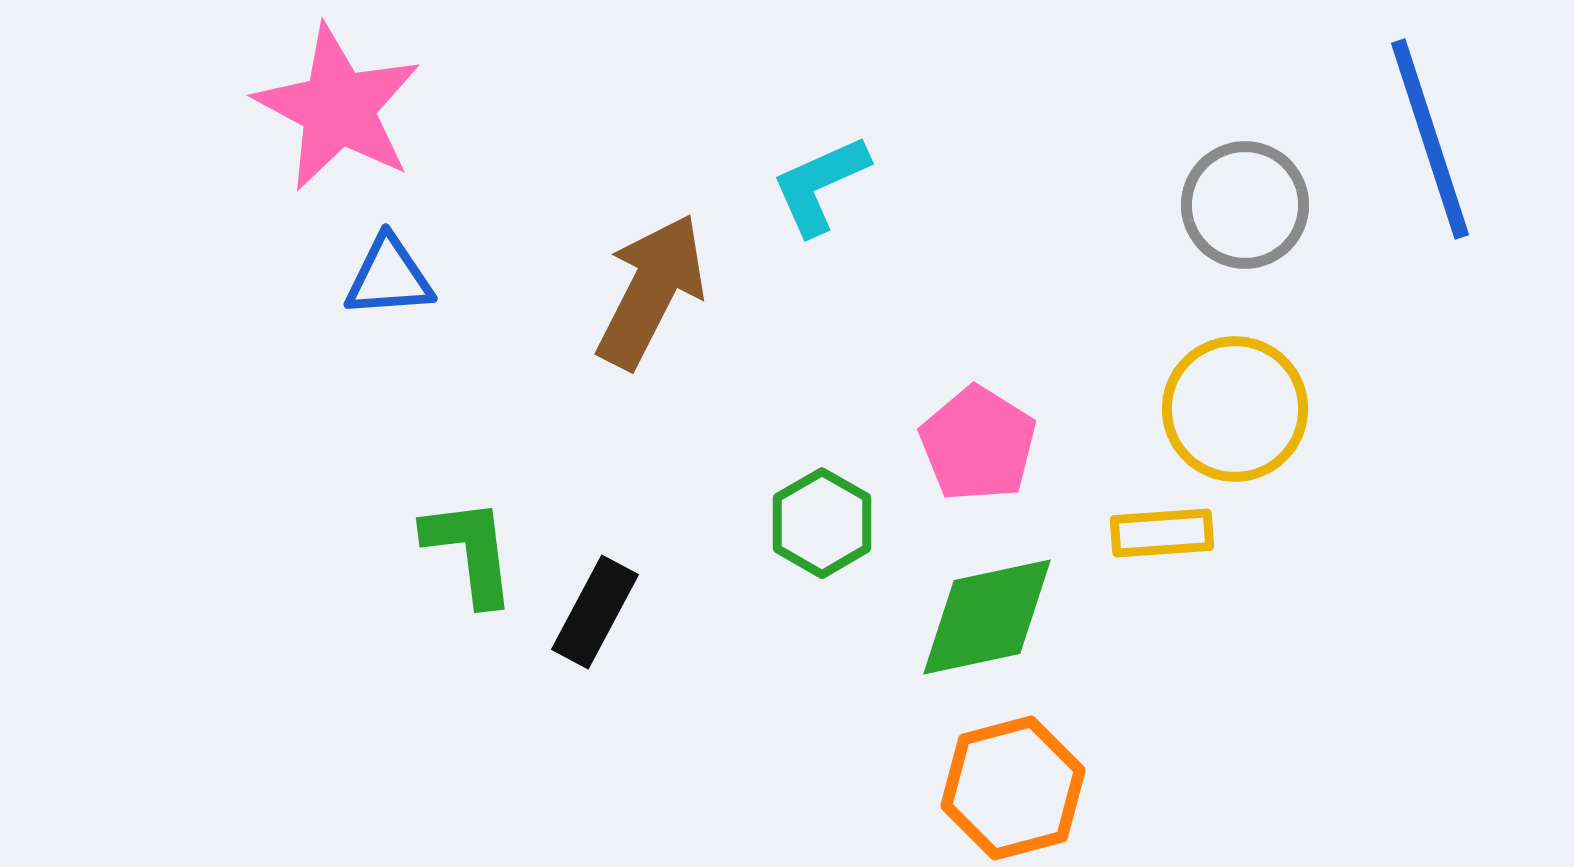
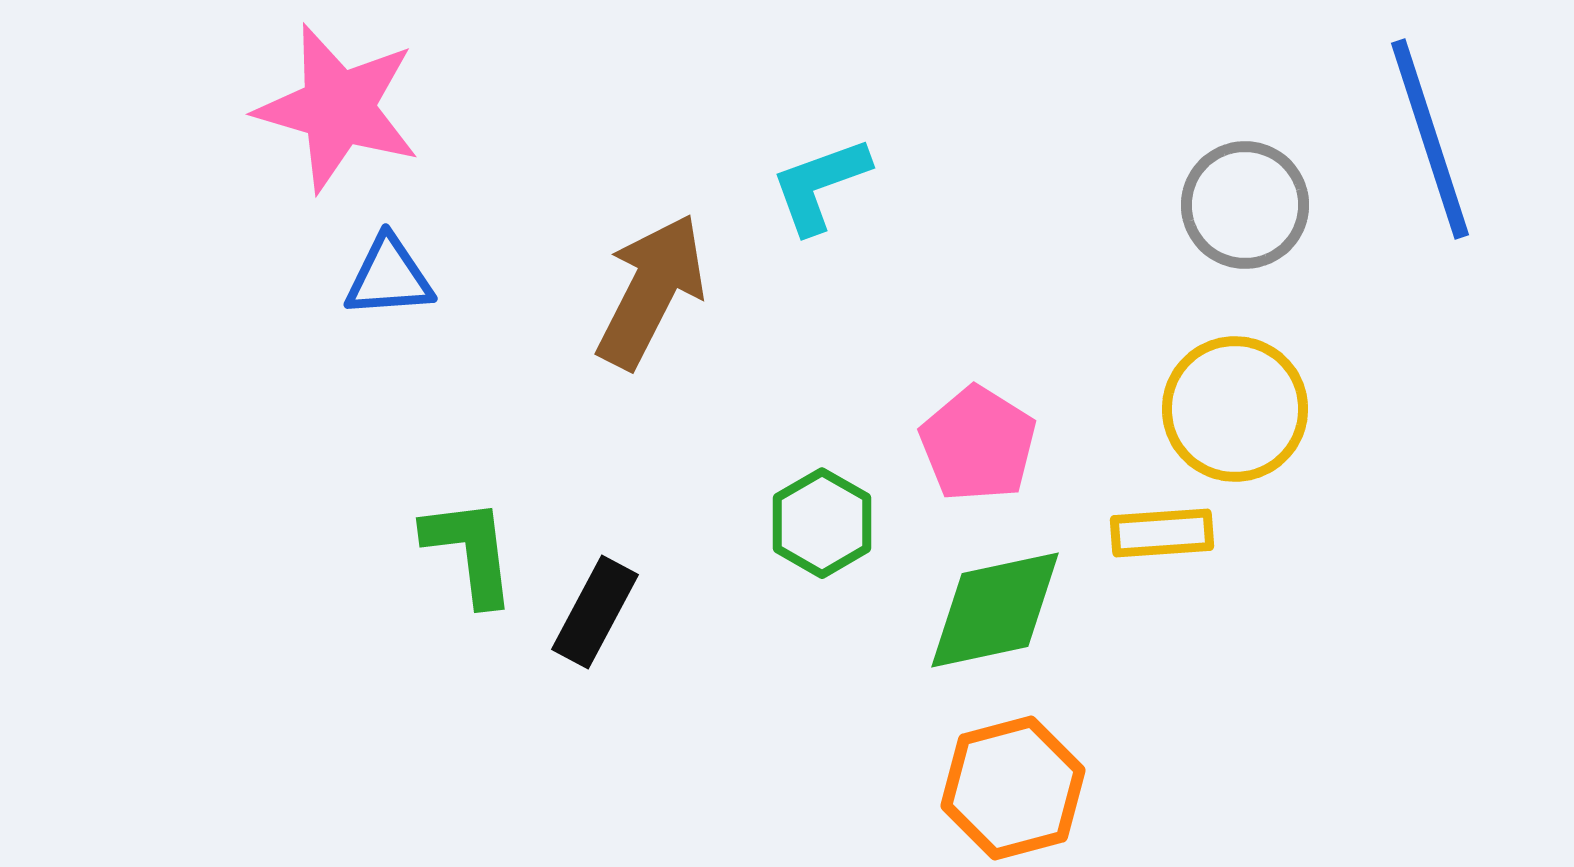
pink star: rotated 12 degrees counterclockwise
cyan L-shape: rotated 4 degrees clockwise
green diamond: moved 8 px right, 7 px up
